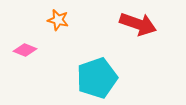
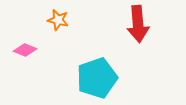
red arrow: rotated 66 degrees clockwise
